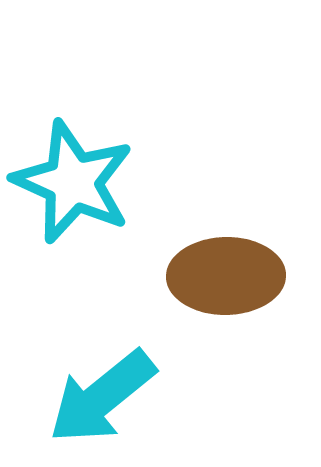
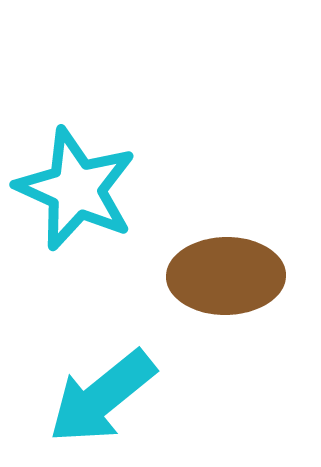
cyan star: moved 3 px right, 7 px down
